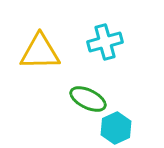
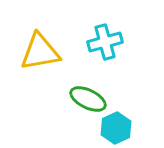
yellow triangle: rotated 9 degrees counterclockwise
